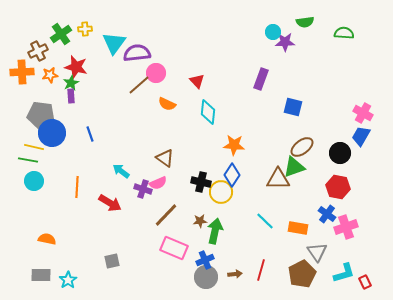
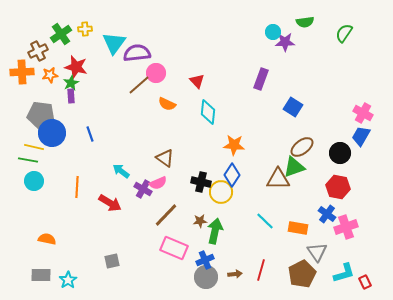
green semicircle at (344, 33): rotated 60 degrees counterclockwise
blue square at (293, 107): rotated 18 degrees clockwise
purple cross at (143, 189): rotated 12 degrees clockwise
